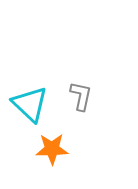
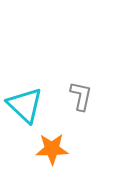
cyan triangle: moved 5 px left, 1 px down
